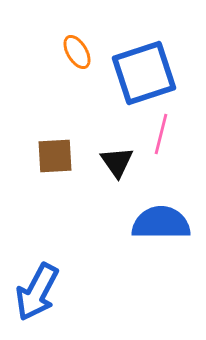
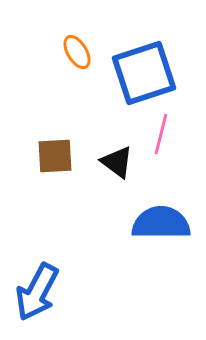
black triangle: rotated 18 degrees counterclockwise
